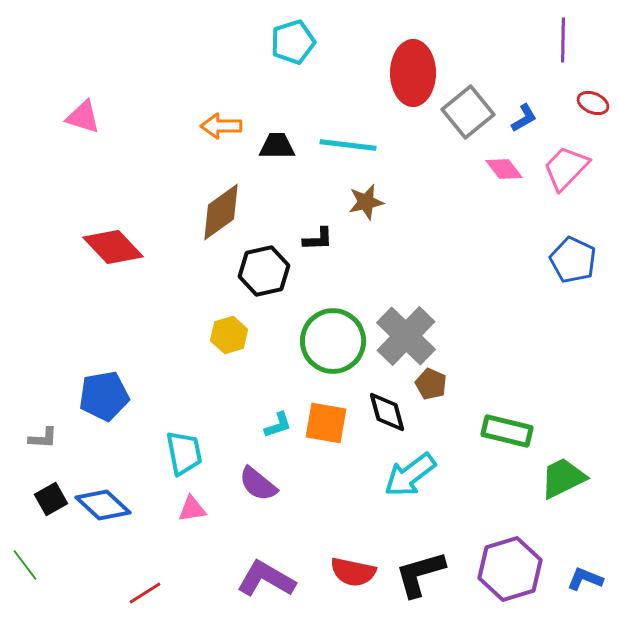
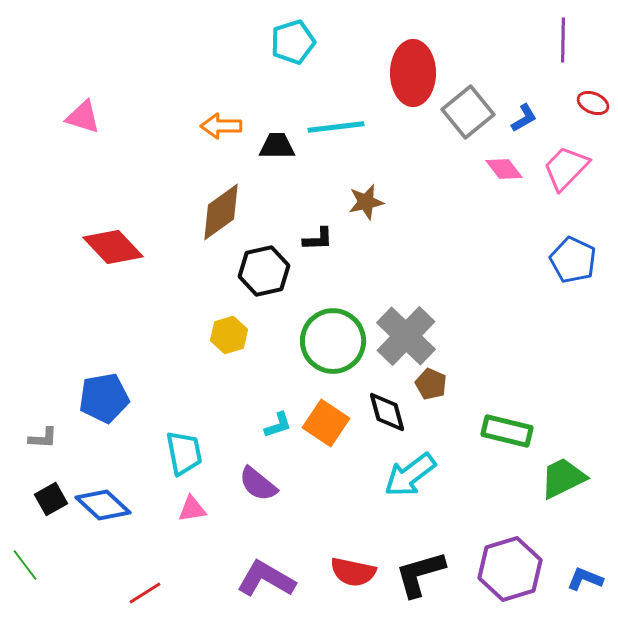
cyan line at (348, 145): moved 12 px left, 18 px up; rotated 14 degrees counterclockwise
blue pentagon at (104, 396): moved 2 px down
orange square at (326, 423): rotated 24 degrees clockwise
